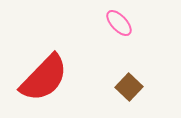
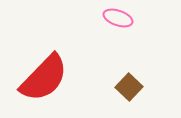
pink ellipse: moved 1 px left, 5 px up; rotated 28 degrees counterclockwise
